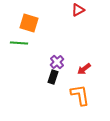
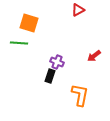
purple cross: rotated 24 degrees counterclockwise
red arrow: moved 10 px right, 13 px up
black rectangle: moved 3 px left, 1 px up
orange L-shape: rotated 20 degrees clockwise
